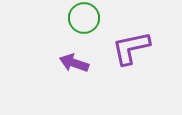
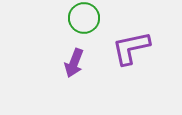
purple arrow: rotated 88 degrees counterclockwise
